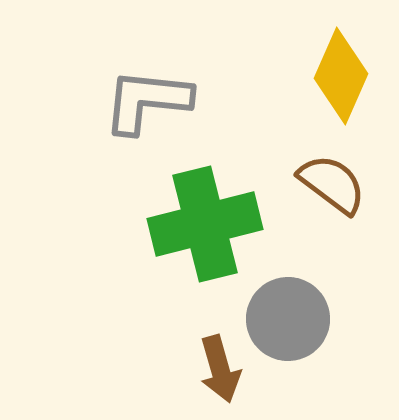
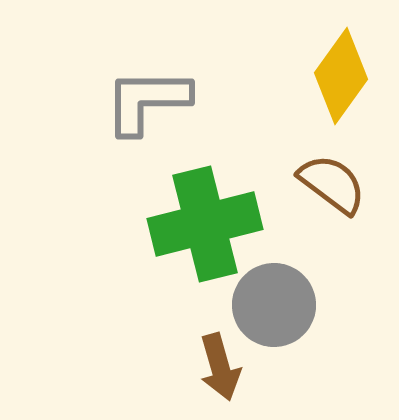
yellow diamond: rotated 12 degrees clockwise
gray L-shape: rotated 6 degrees counterclockwise
gray circle: moved 14 px left, 14 px up
brown arrow: moved 2 px up
